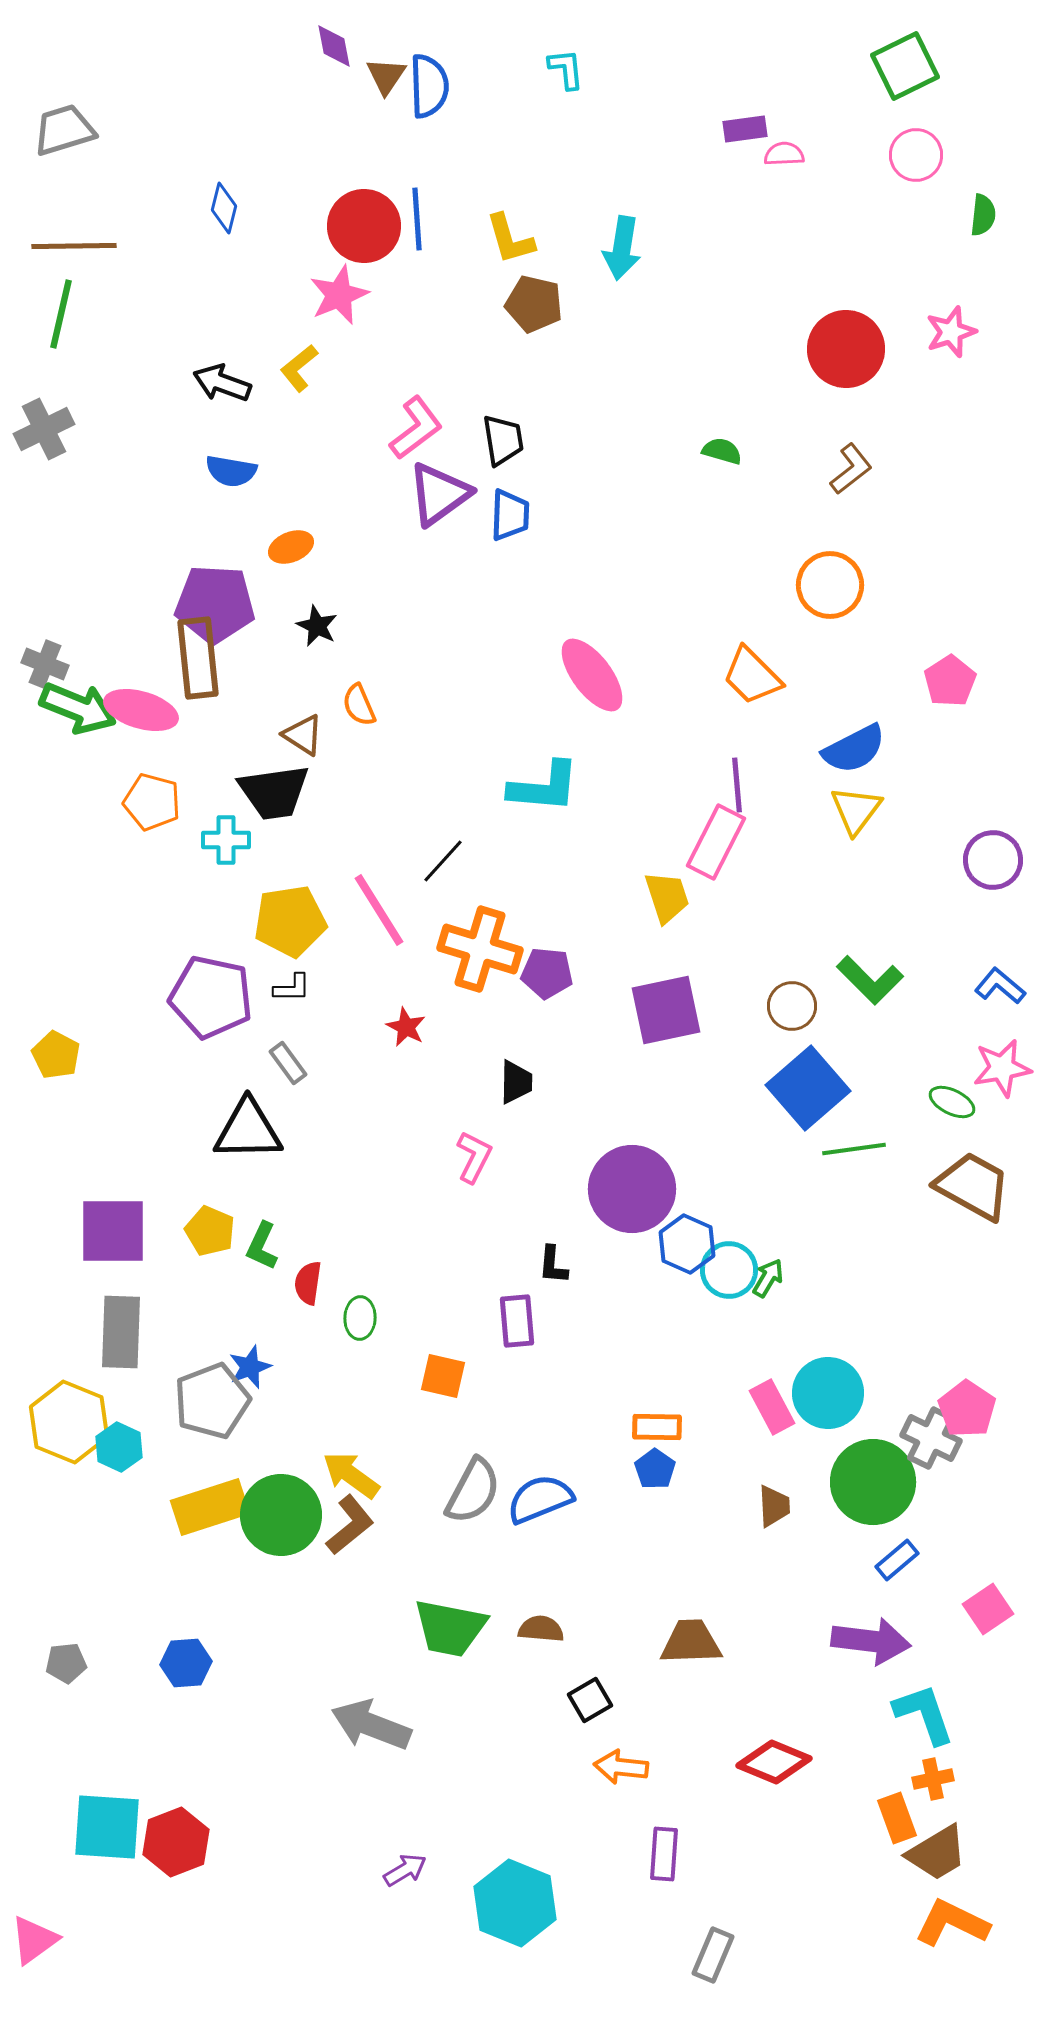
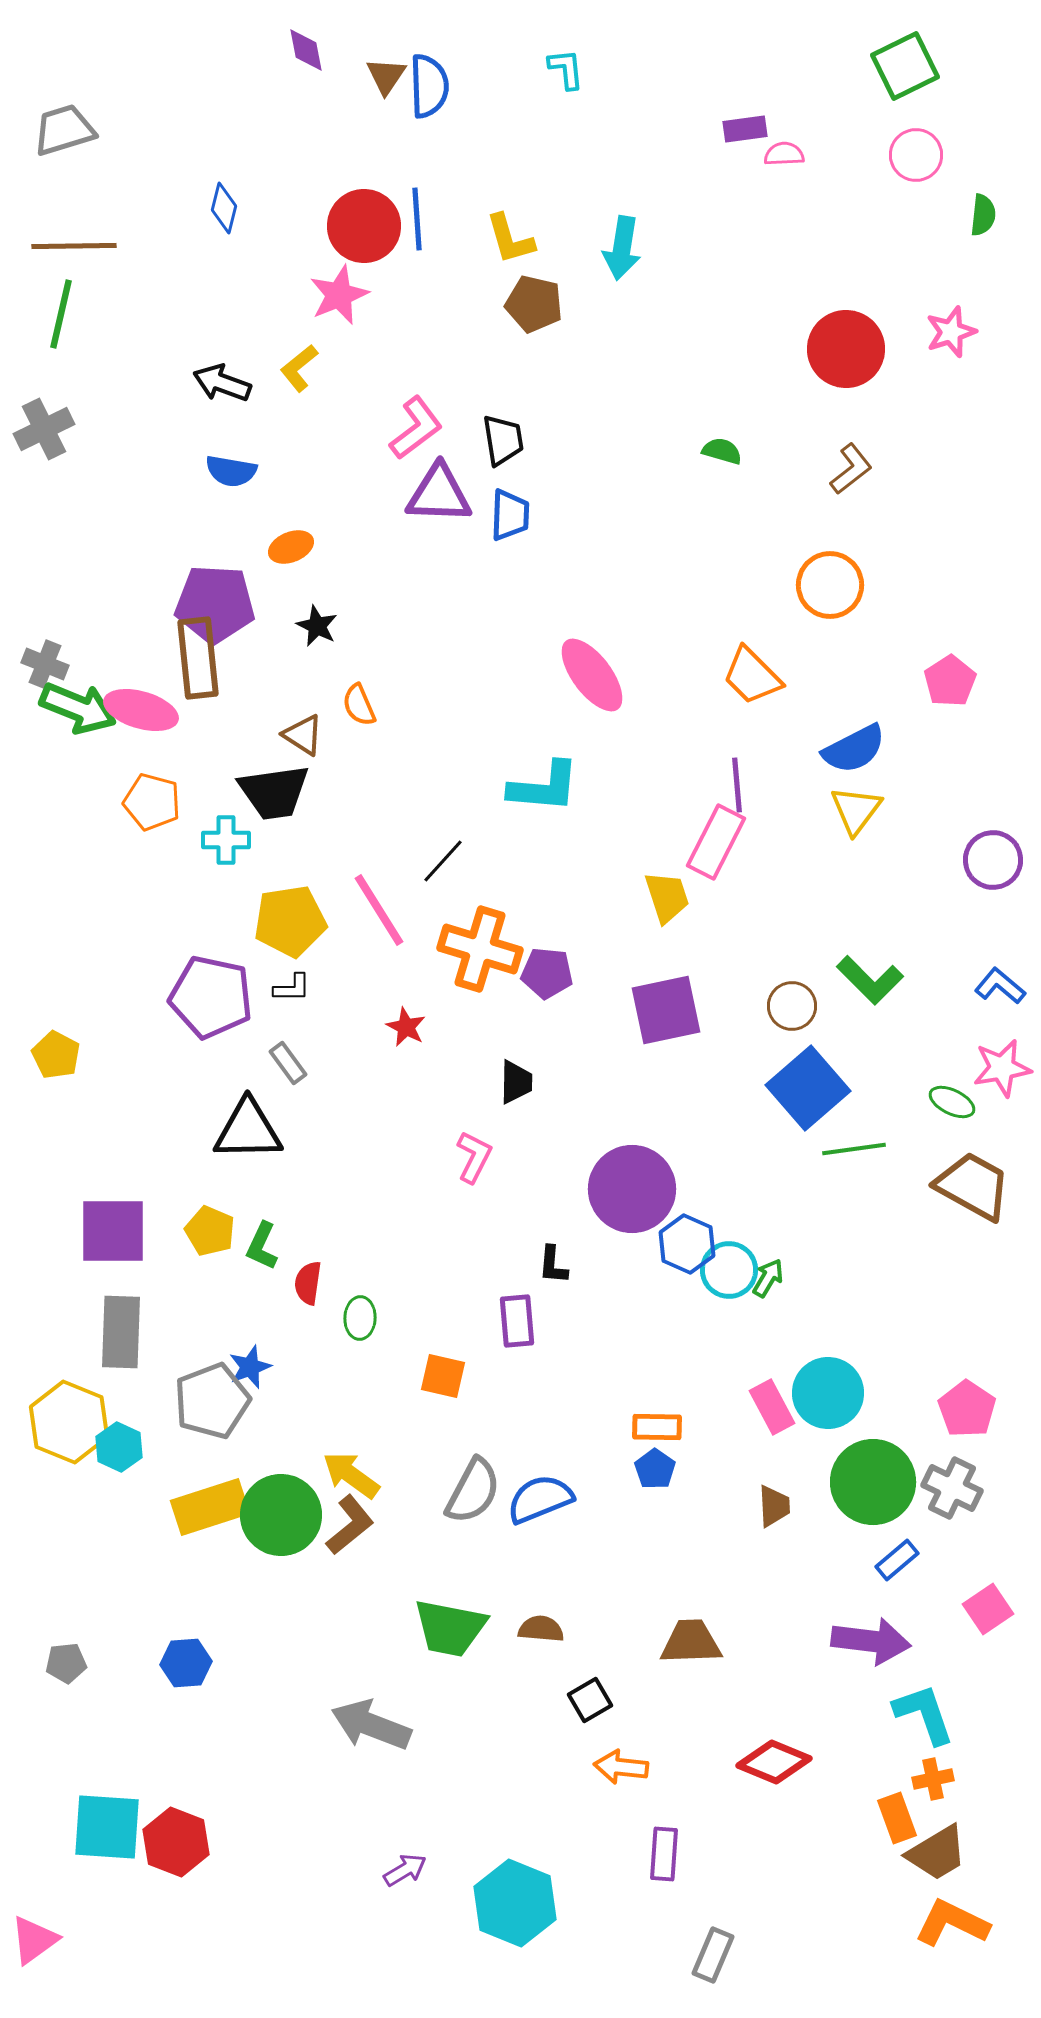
purple diamond at (334, 46): moved 28 px left, 4 px down
purple triangle at (439, 494): rotated 38 degrees clockwise
gray cross at (931, 1438): moved 21 px right, 50 px down
red hexagon at (176, 1842): rotated 18 degrees counterclockwise
